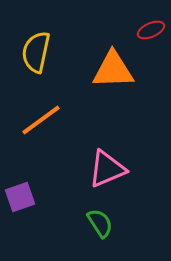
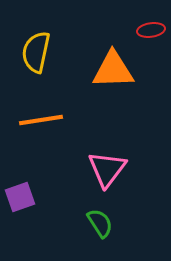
red ellipse: rotated 16 degrees clockwise
orange line: rotated 27 degrees clockwise
pink triangle: rotated 30 degrees counterclockwise
